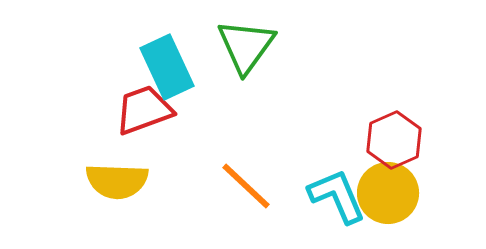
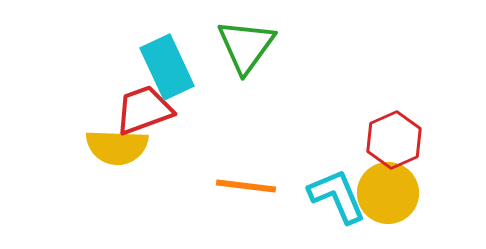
yellow semicircle: moved 34 px up
orange line: rotated 36 degrees counterclockwise
